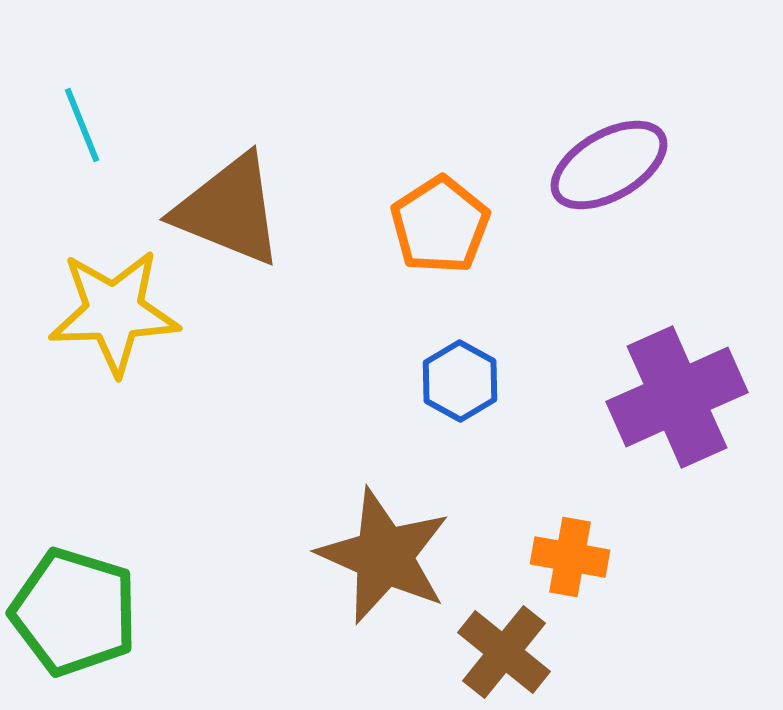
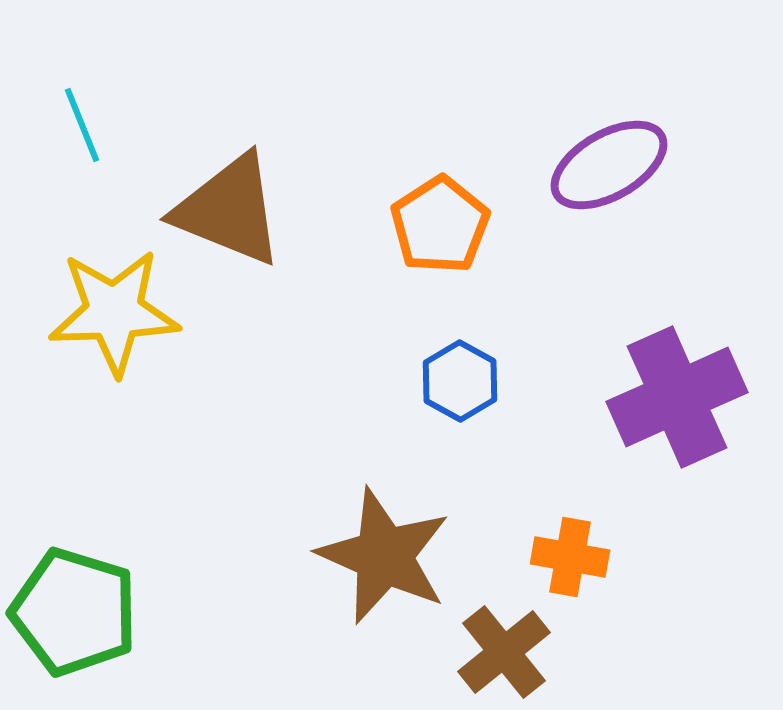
brown cross: rotated 12 degrees clockwise
